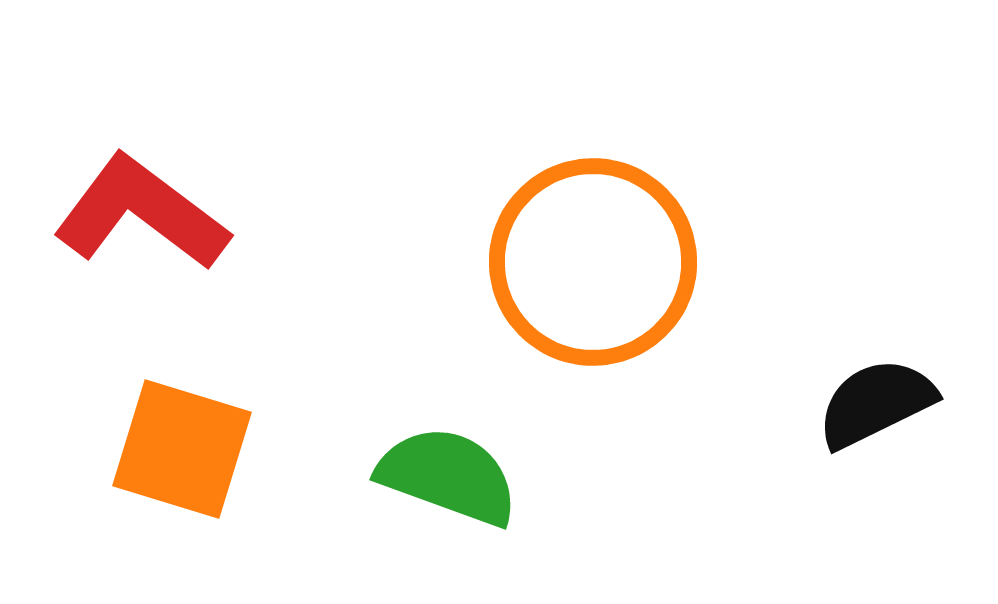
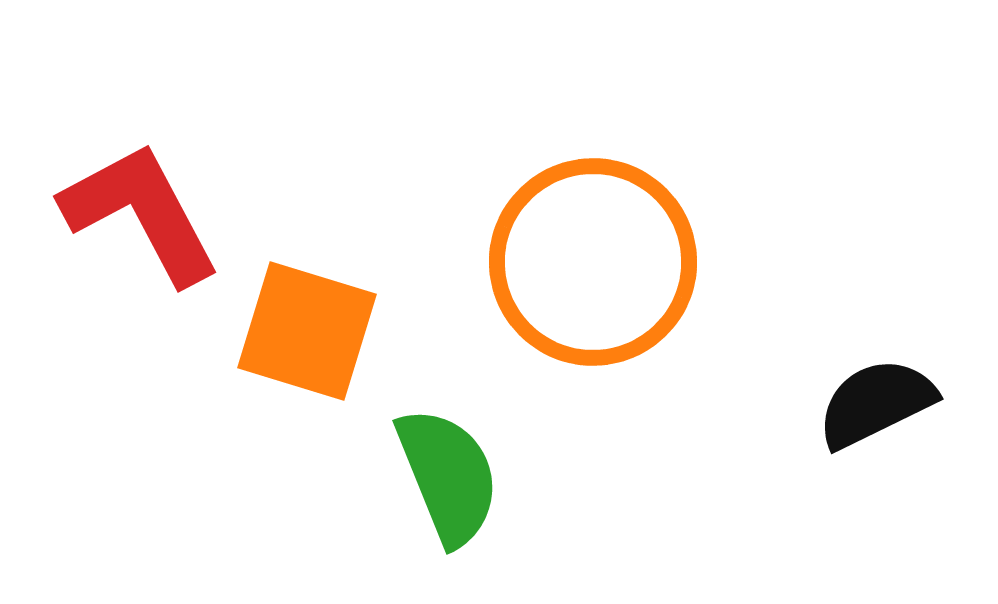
red L-shape: rotated 25 degrees clockwise
orange square: moved 125 px right, 118 px up
green semicircle: rotated 48 degrees clockwise
